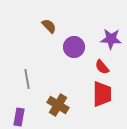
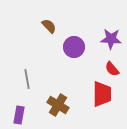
red semicircle: moved 10 px right, 2 px down
purple rectangle: moved 2 px up
